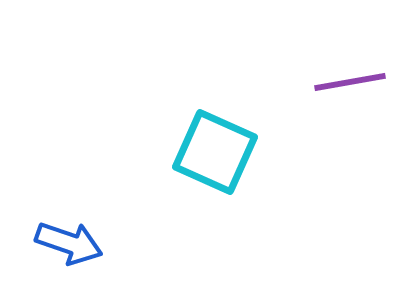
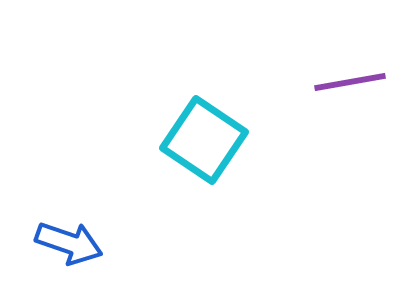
cyan square: moved 11 px left, 12 px up; rotated 10 degrees clockwise
